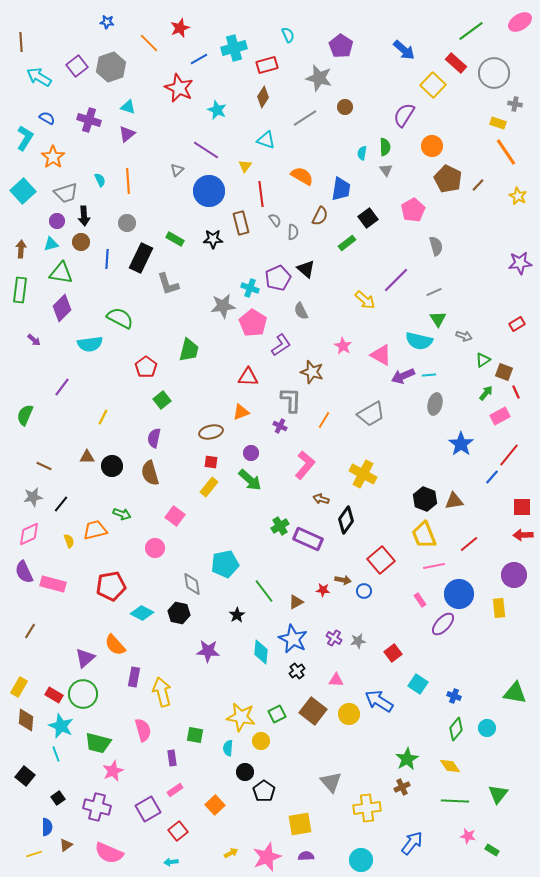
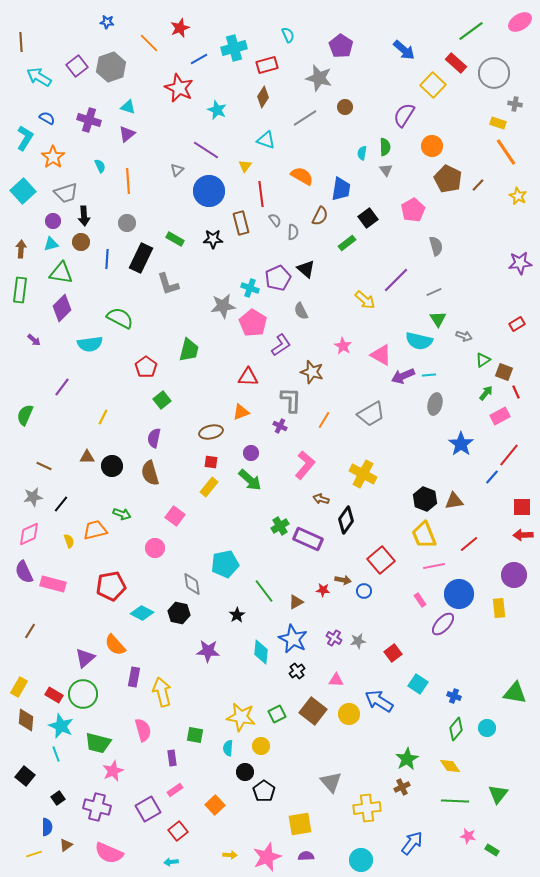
cyan semicircle at (100, 180): moved 14 px up
purple circle at (57, 221): moved 4 px left
yellow circle at (261, 741): moved 5 px down
yellow arrow at (231, 853): moved 1 px left, 2 px down; rotated 32 degrees clockwise
